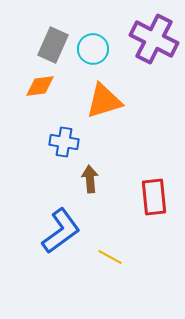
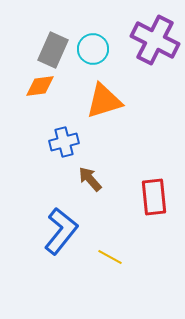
purple cross: moved 1 px right, 1 px down
gray rectangle: moved 5 px down
blue cross: rotated 24 degrees counterclockwise
brown arrow: rotated 36 degrees counterclockwise
blue L-shape: rotated 15 degrees counterclockwise
